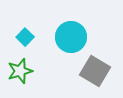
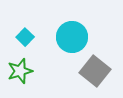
cyan circle: moved 1 px right
gray square: rotated 8 degrees clockwise
